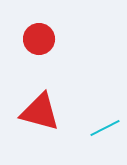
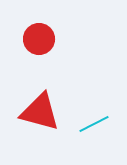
cyan line: moved 11 px left, 4 px up
